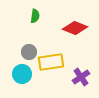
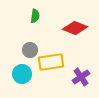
gray circle: moved 1 px right, 2 px up
